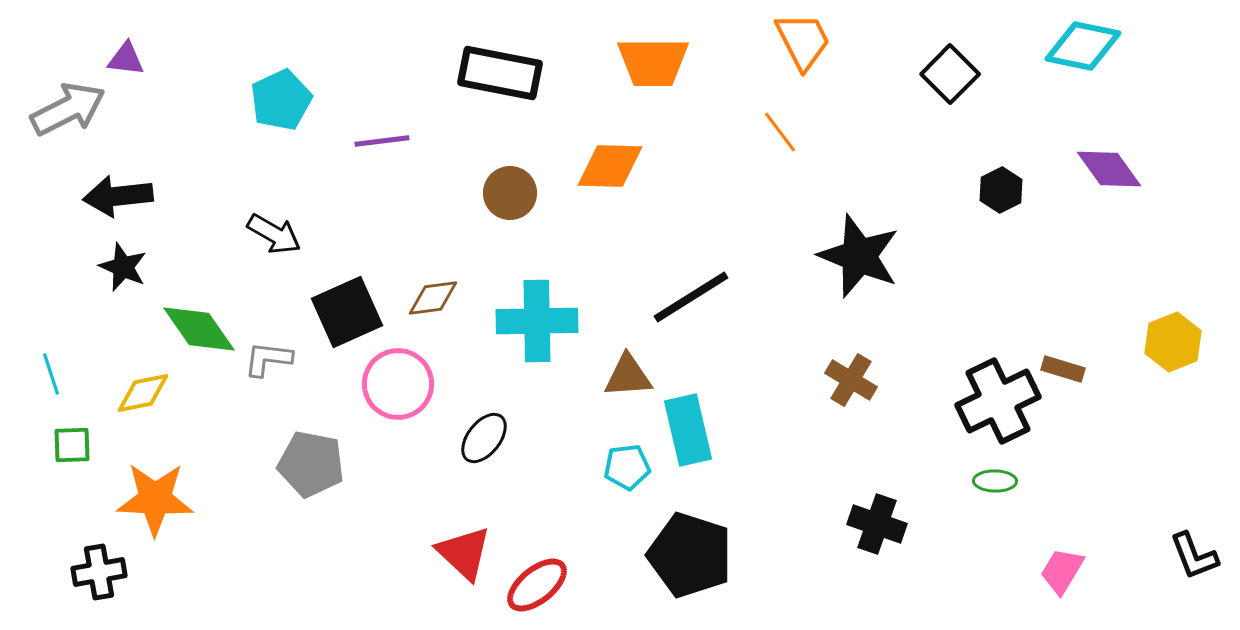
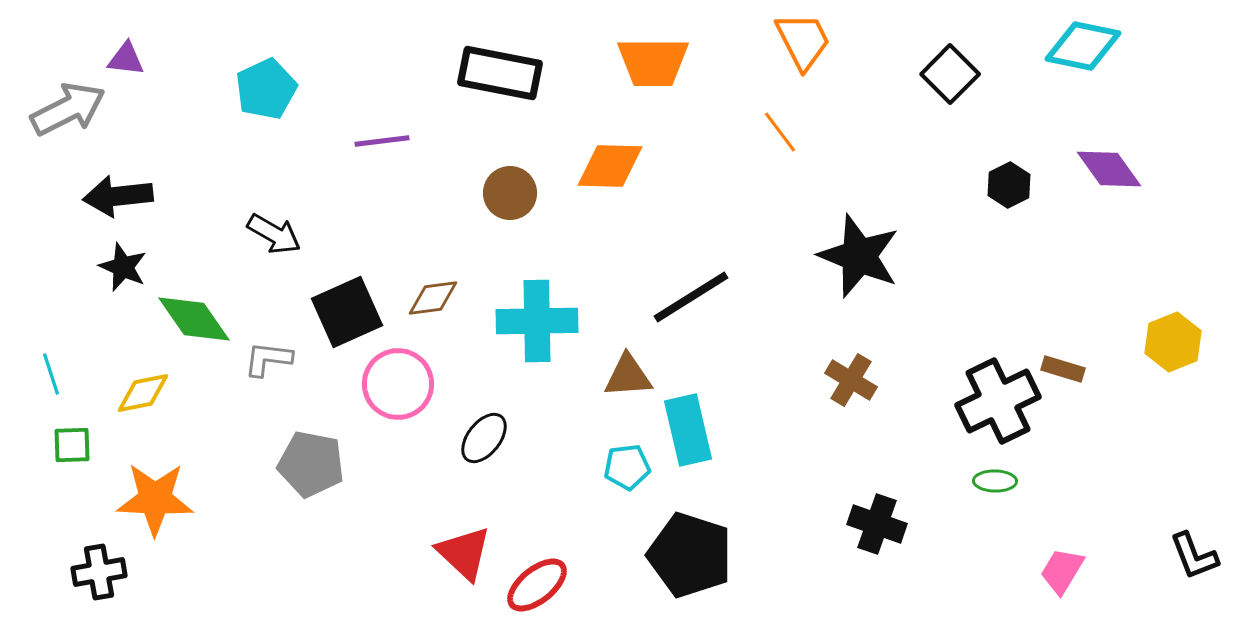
cyan pentagon at (281, 100): moved 15 px left, 11 px up
black hexagon at (1001, 190): moved 8 px right, 5 px up
green diamond at (199, 329): moved 5 px left, 10 px up
